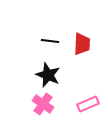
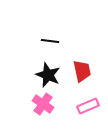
red trapezoid: moved 27 px down; rotated 15 degrees counterclockwise
pink rectangle: moved 2 px down
